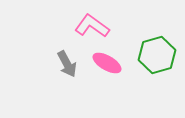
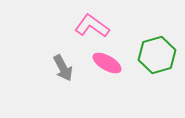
gray arrow: moved 4 px left, 4 px down
